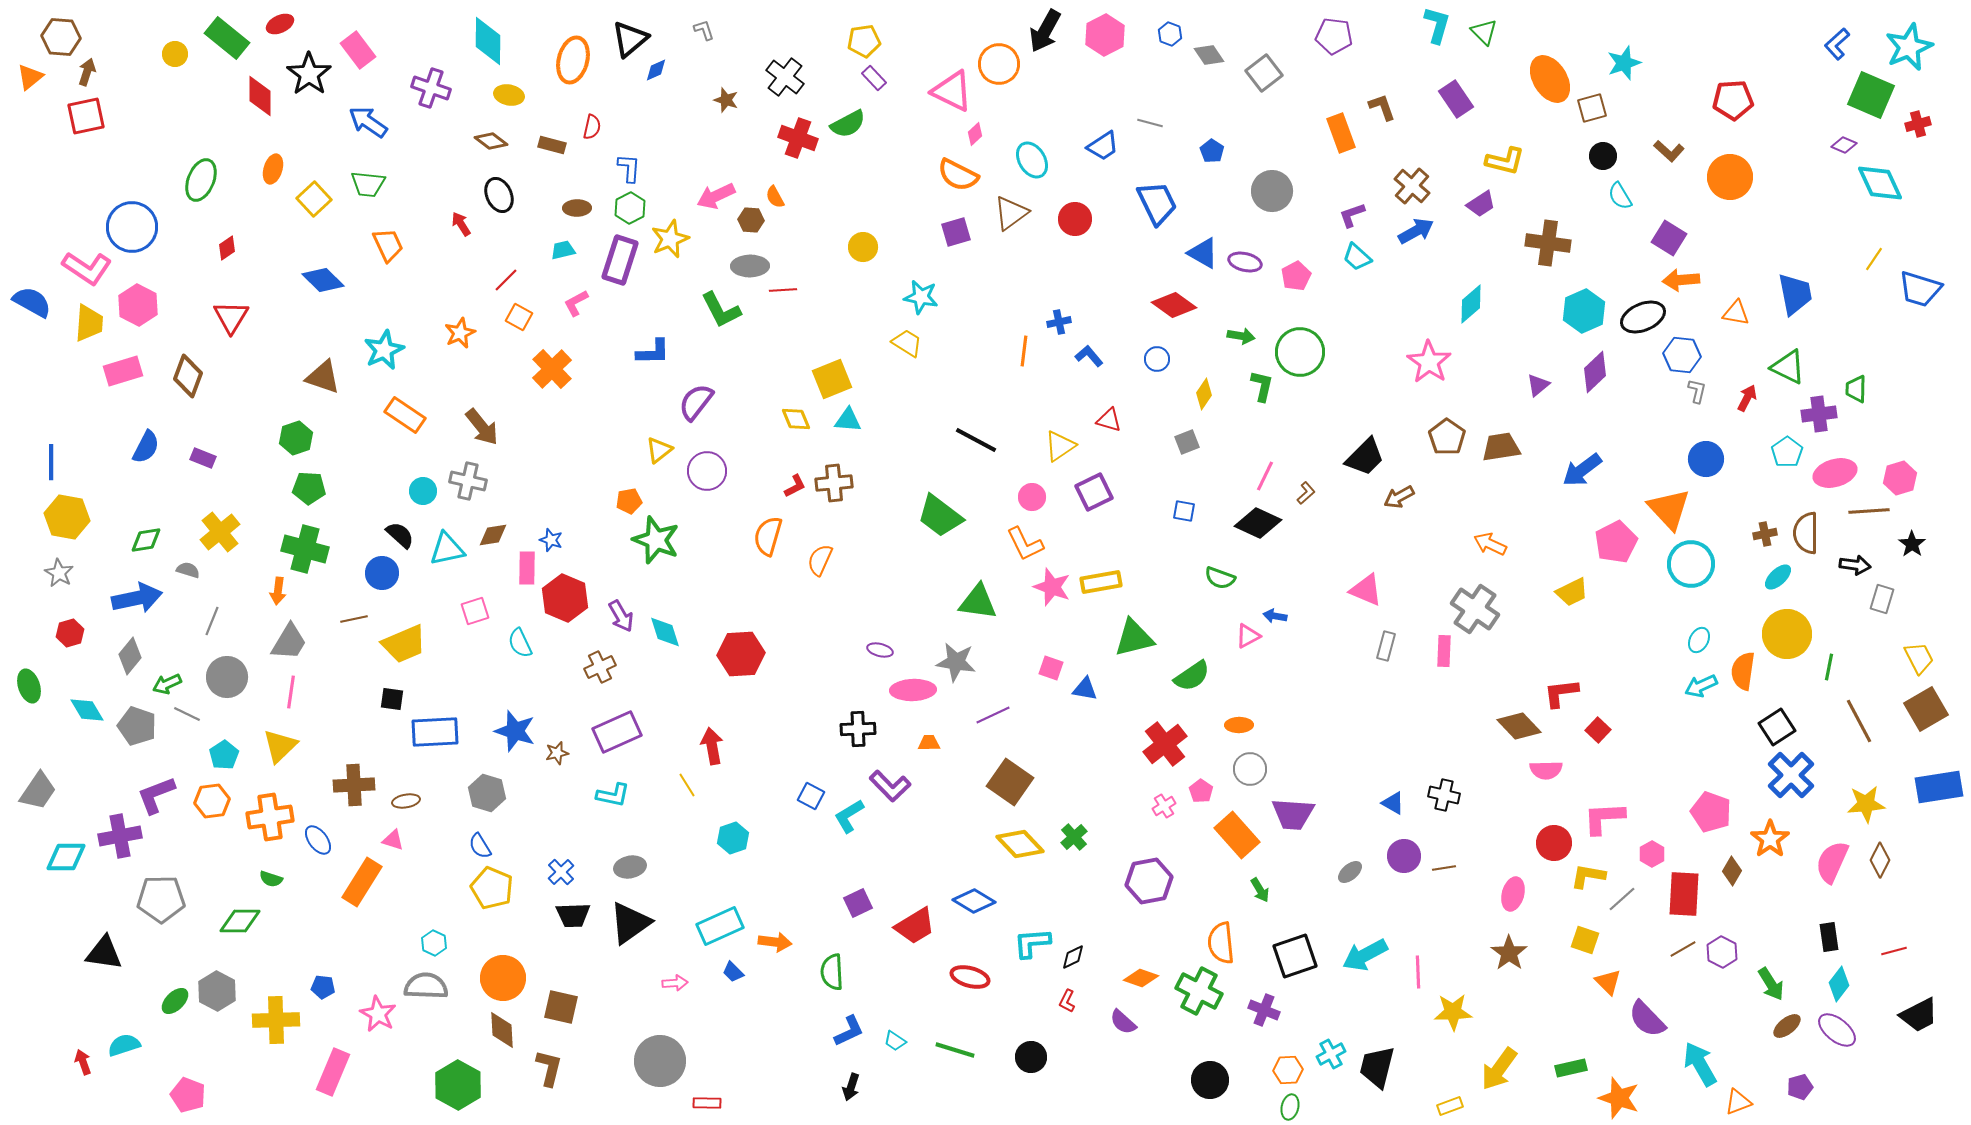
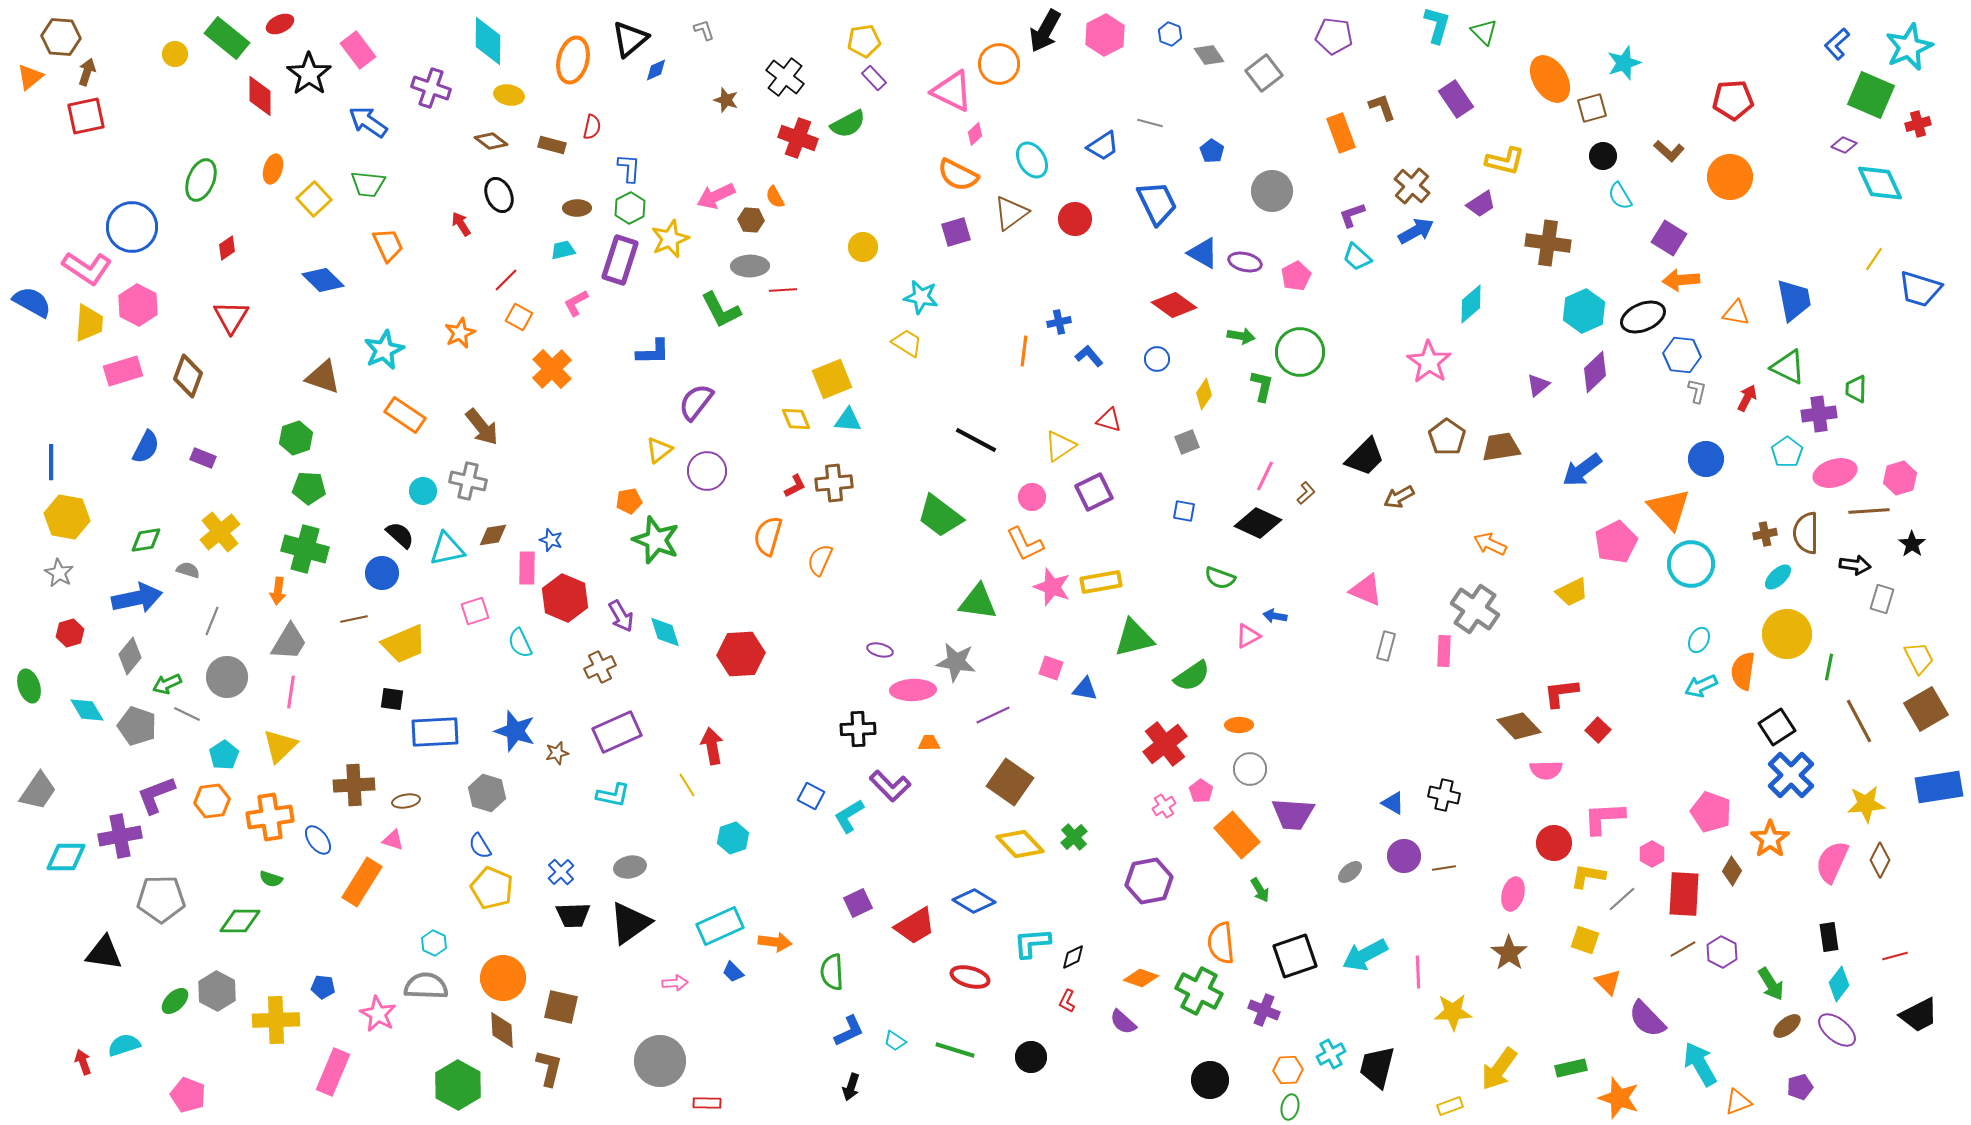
blue trapezoid at (1795, 294): moved 1 px left, 6 px down
red line at (1894, 951): moved 1 px right, 5 px down
